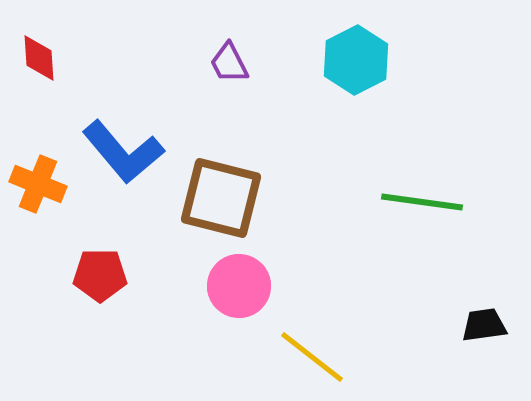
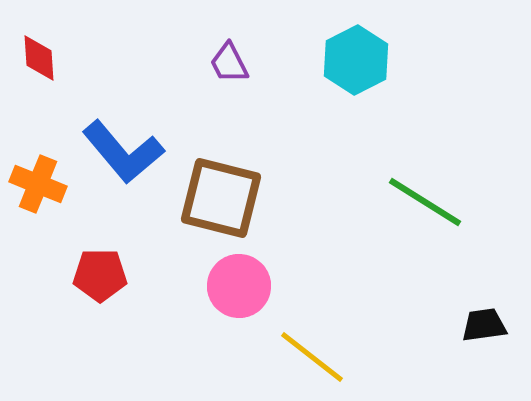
green line: moved 3 px right; rotated 24 degrees clockwise
